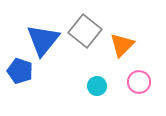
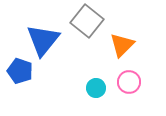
gray square: moved 2 px right, 10 px up
pink circle: moved 10 px left
cyan circle: moved 1 px left, 2 px down
